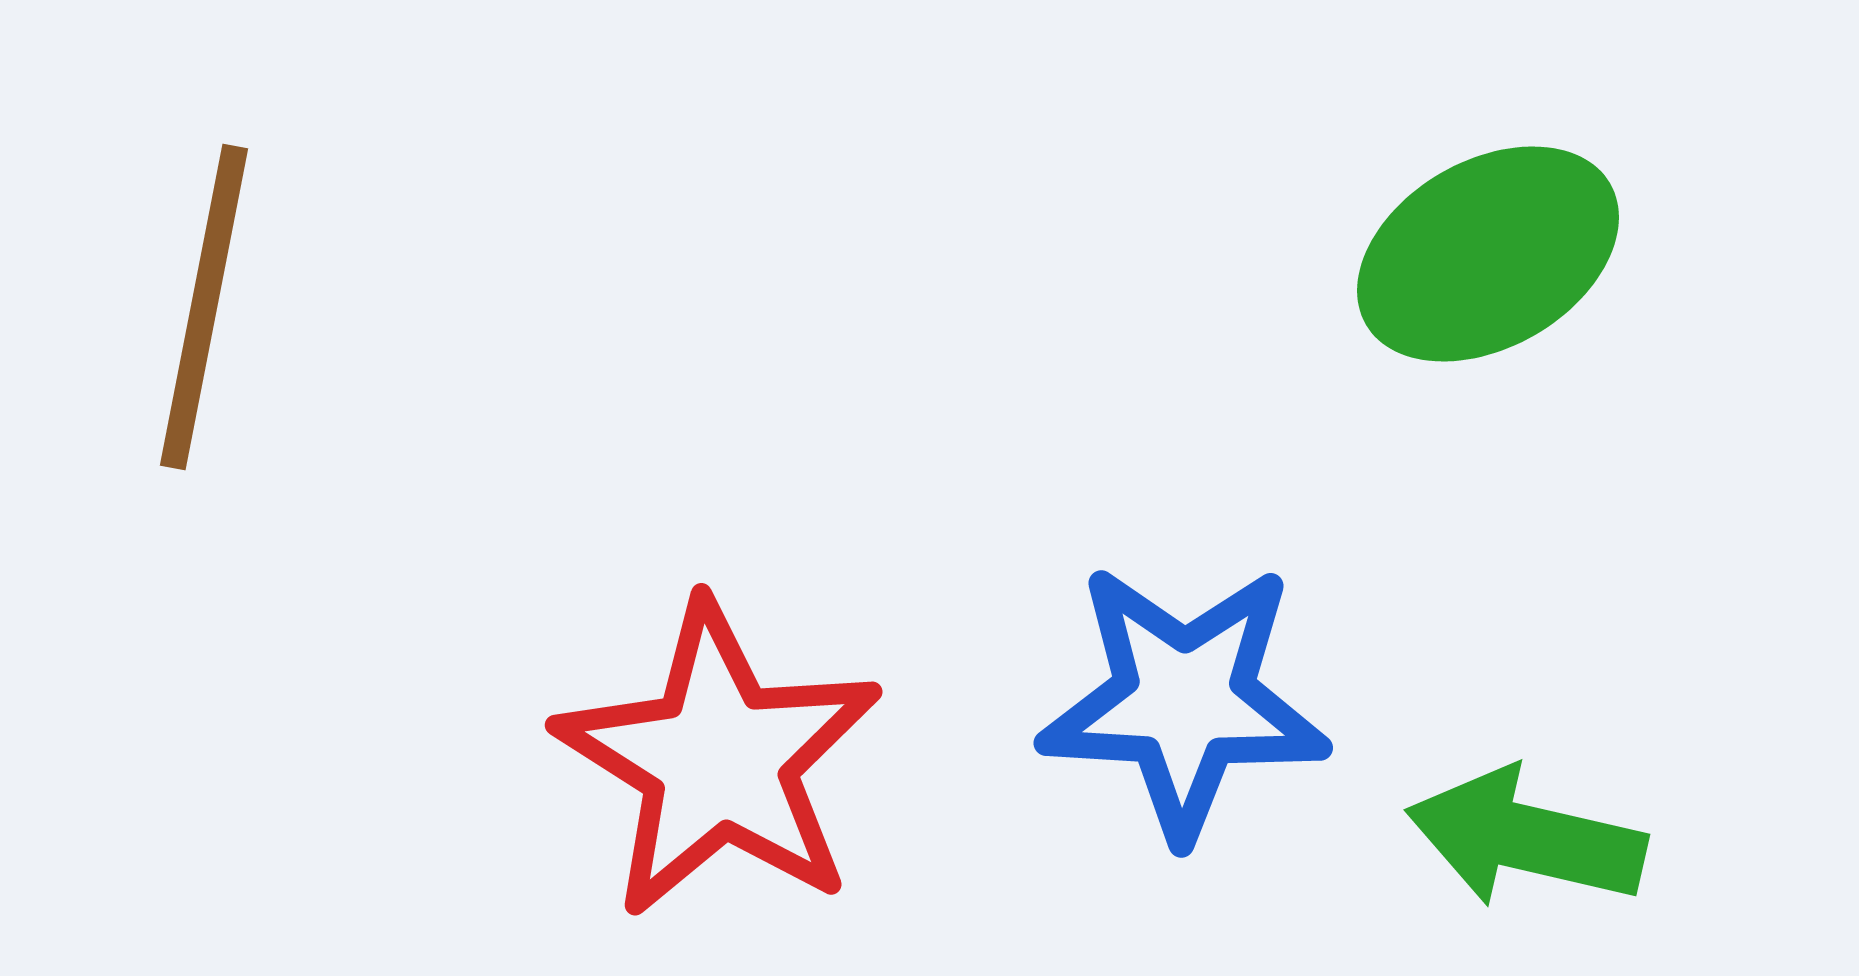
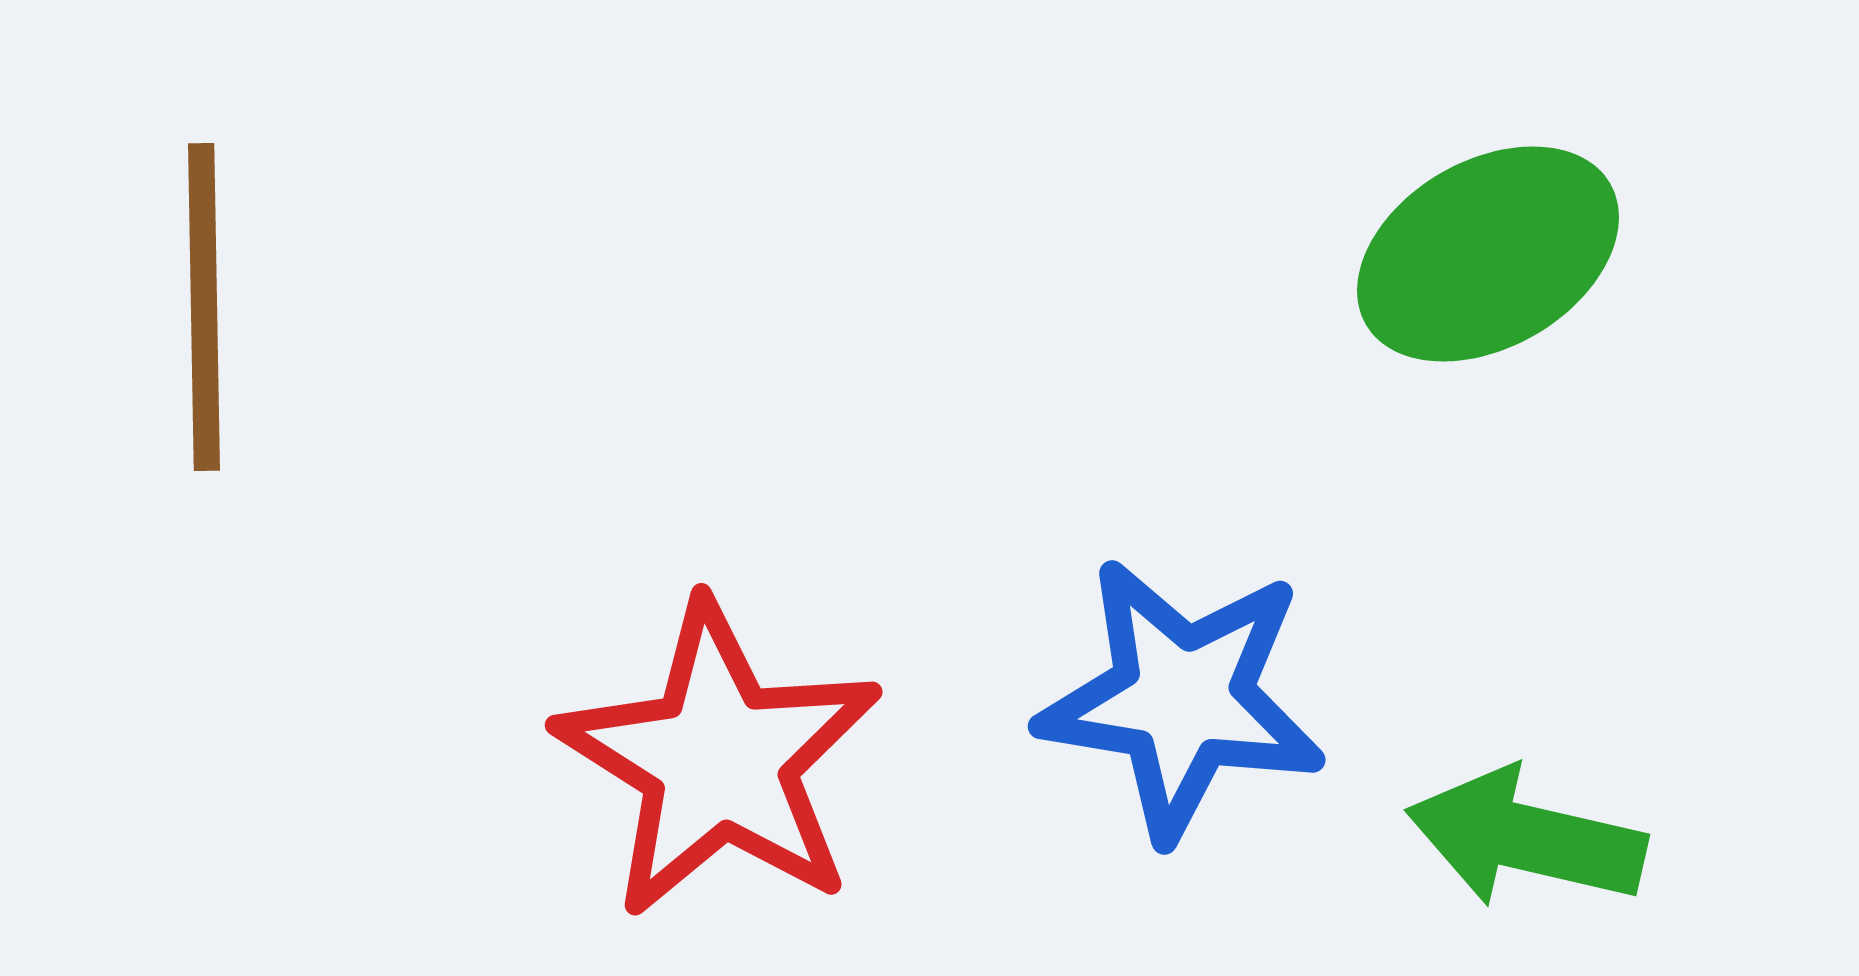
brown line: rotated 12 degrees counterclockwise
blue star: moved 2 px left, 2 px up; rotated 6 degrees clockwise
